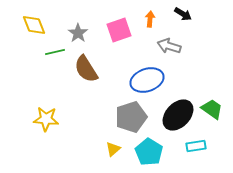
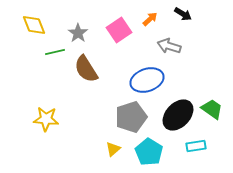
orange arrow: rotated 42 degrees clockwise
pink square: rotated 15 degrees counterclockwise
